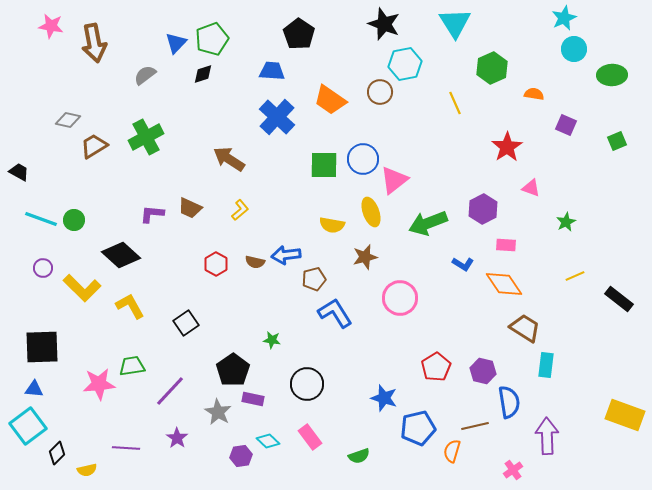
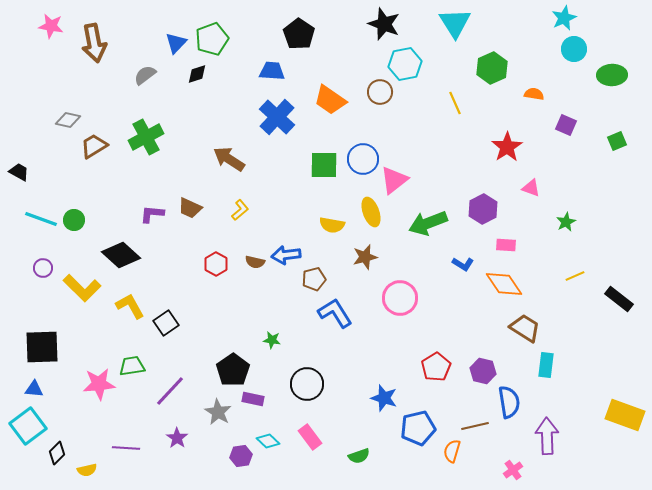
black diamond at (203, 74): moved 6 px left
black square at (186, 323): moved 20 px left
